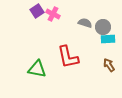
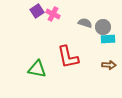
brown arrow: rotated 128 degrees clockwise
